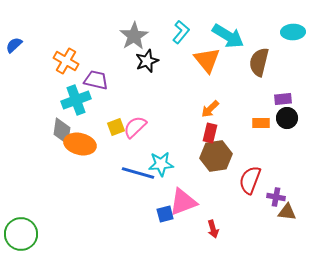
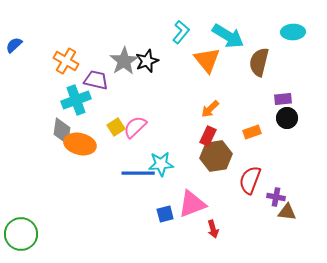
gray star: moved 10 px left, 25 px down
orange rectangle: moved 9 px left, 9 px down; rotated 18 degrees counterclockwise
yellow square: rotated 12 degrees counterclockwise
red rectangle: moved 2 px left, 3 px down; rotated 12 degrees clockwise
blue line: rotated 16 degrees counterclockwise
pink triangle: moved 9 px right, 2 px down
